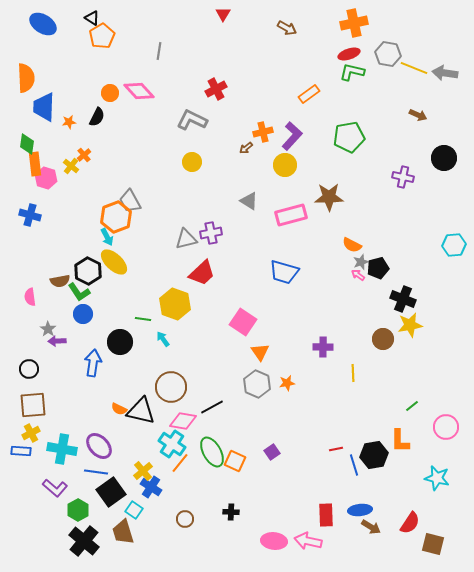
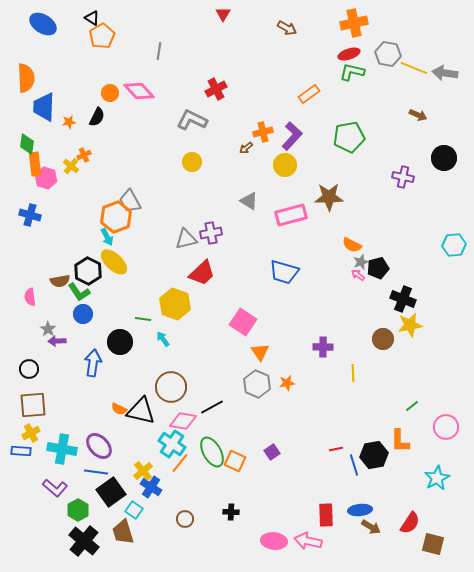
orange cross at (84, 155): rotated 16 degrees clockwise
cyan star at (437, 478): rotated 30 degrees clockwise
